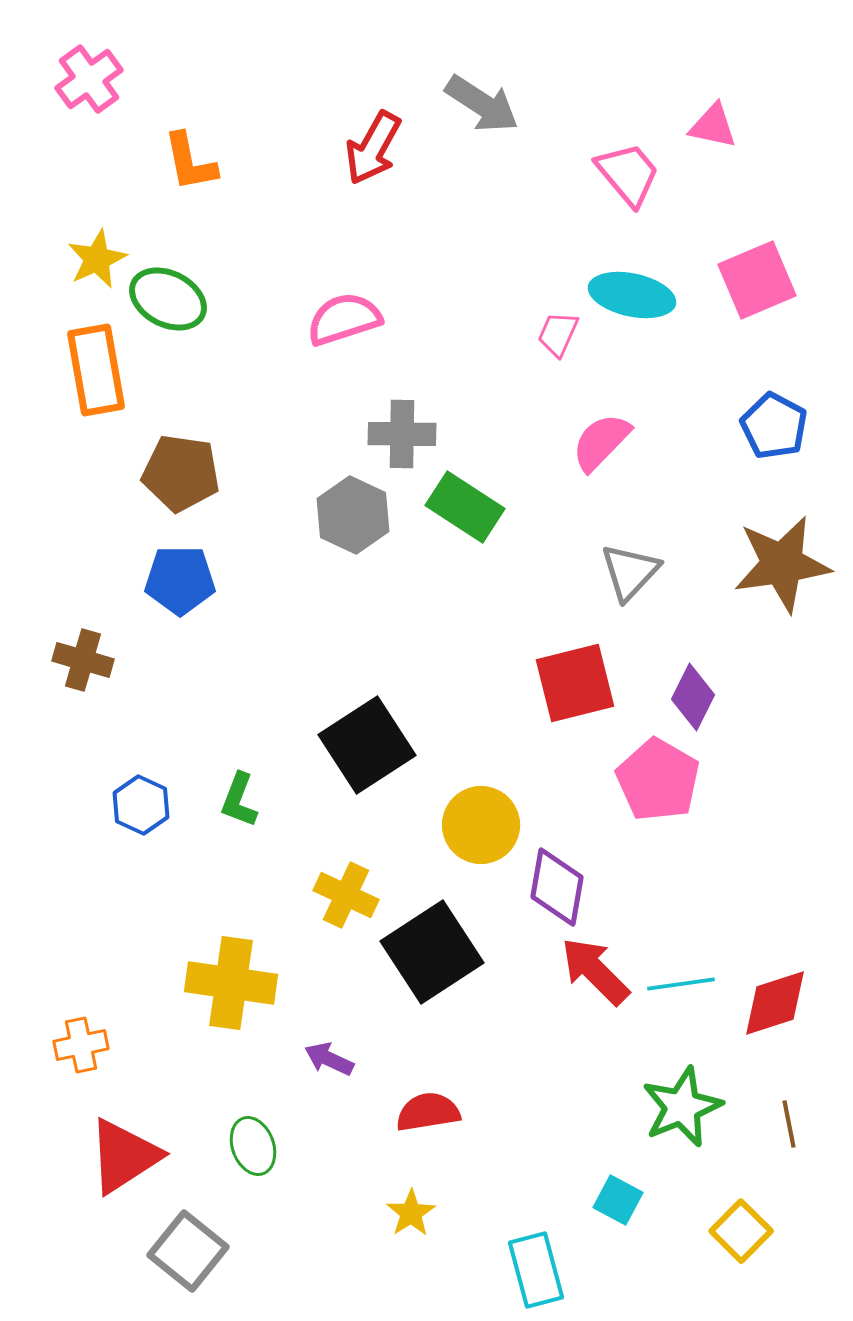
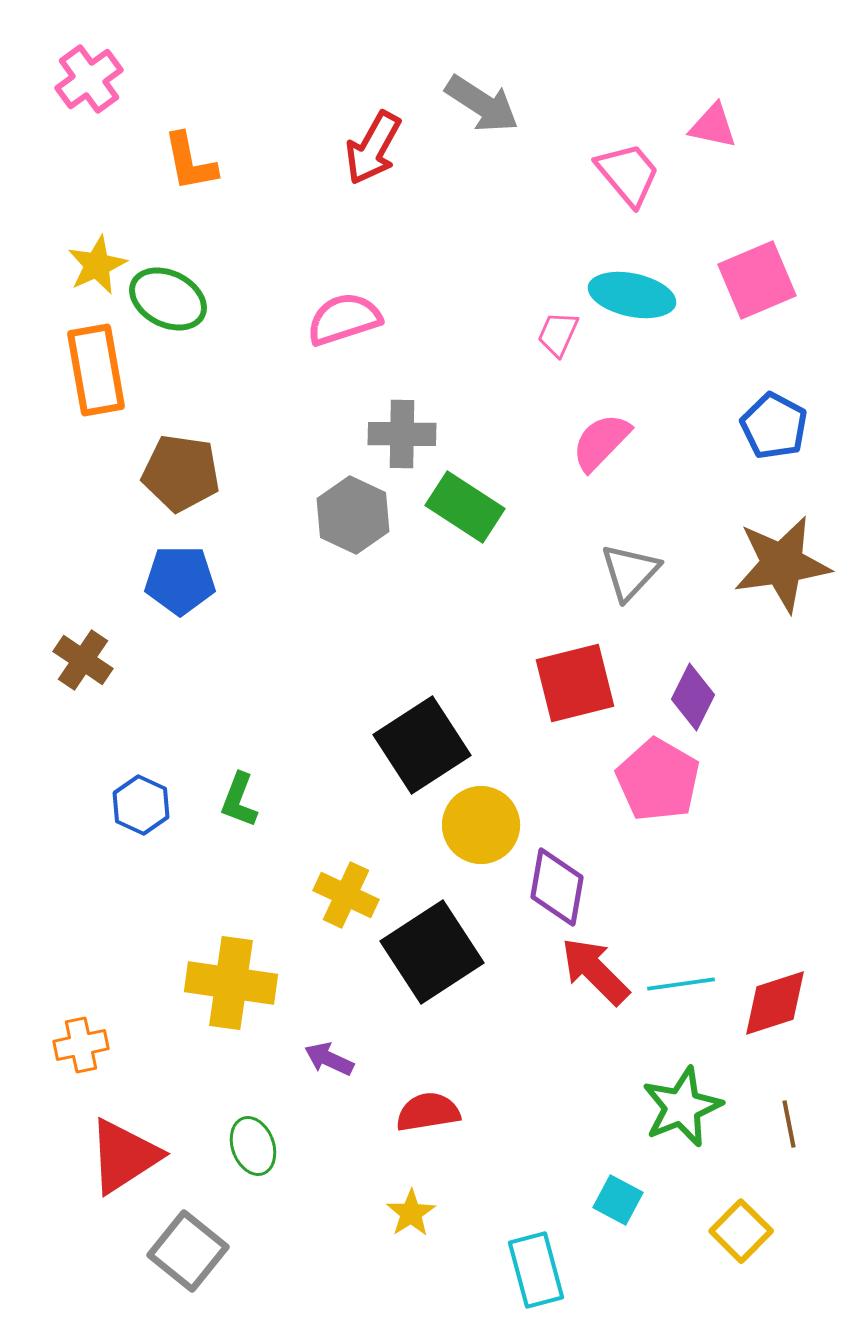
yellow star at (97, 259): moved 6 px down
brown cross at (83, 660): rotated 18 degrees clockwise
black square at (367, 745): moved 55 px right
